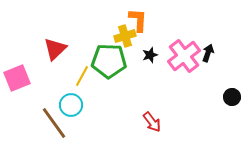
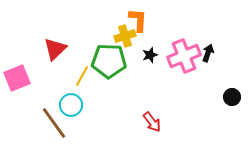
pink cross: rotated 16 degrees clockwise
